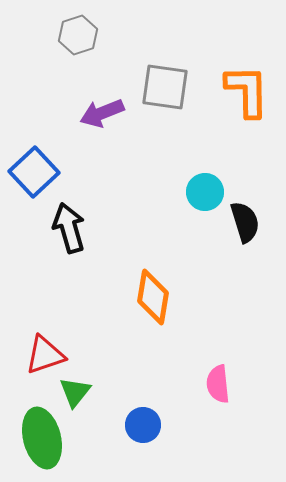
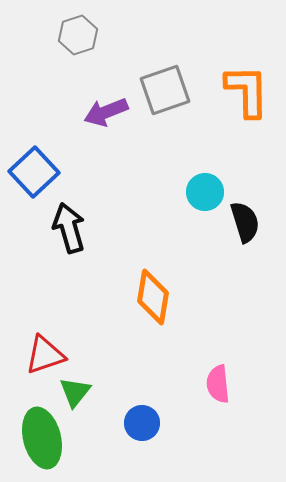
gray square: moved 3 px down; rotated 27 degrees counterclockwise
purple arrow: moved 4 px right, 1 px up
blue circle: moved 1 px left, 2 px up
